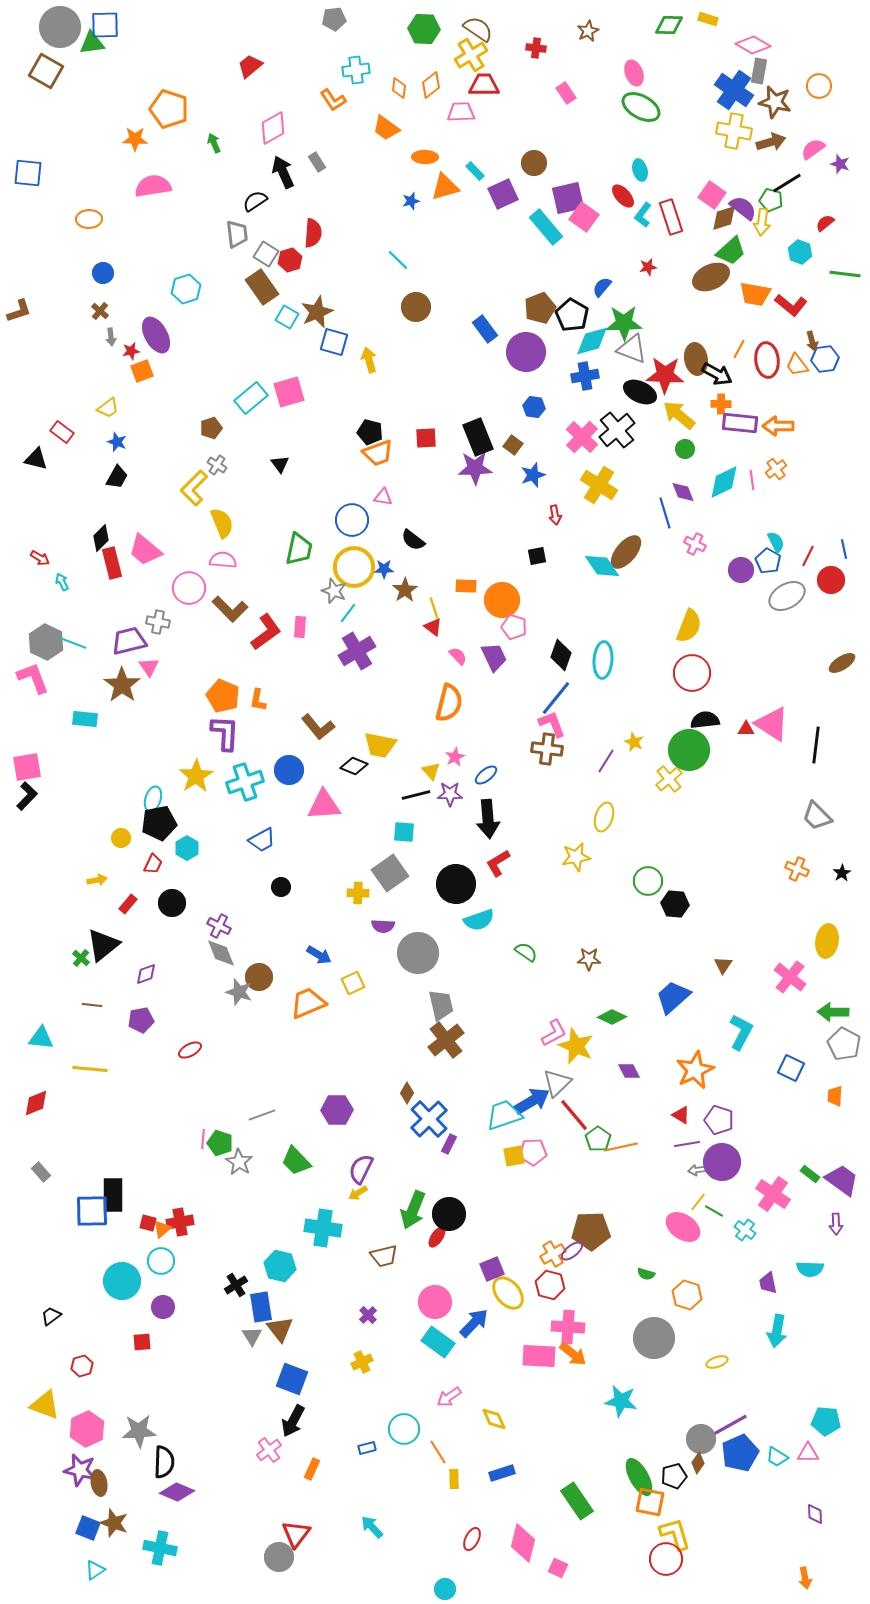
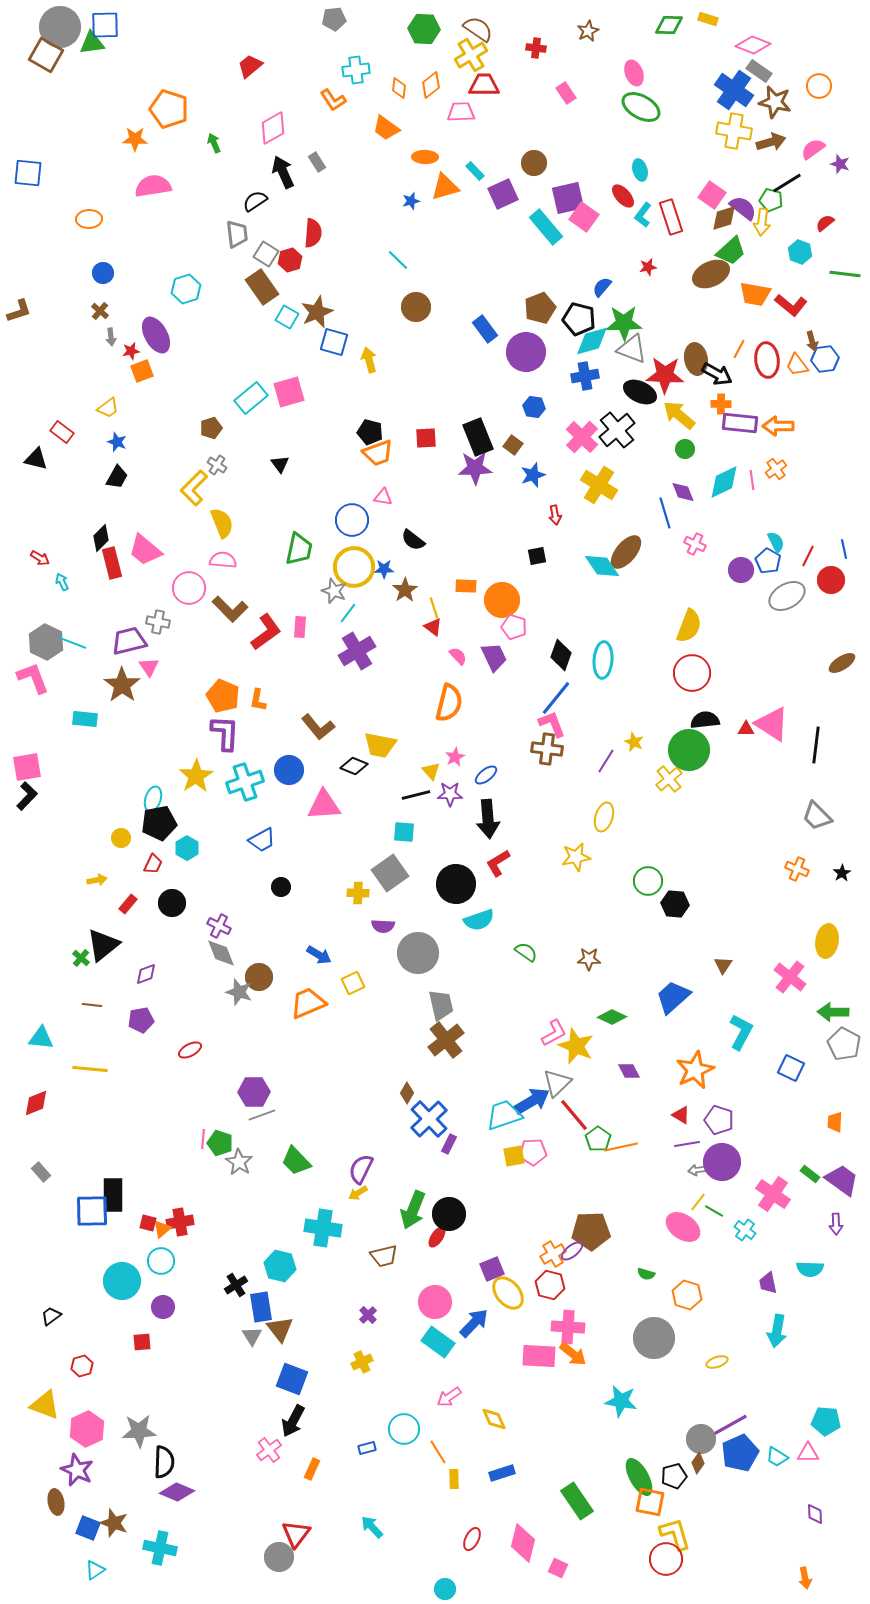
pink diamond at (753, 45): rotated 8 degrees counterclockwise
brown square at (46, 71): moved 16 px up
gray rectangle at (759, 71): rotated 65 degrees counterclockwise
brown ellipse at (711, 277): moved 3 px up
black pentagon at (572, 315): moved 7 px right, 4 px down; rotated 16 degrees counterclockwise
orange trapezoid at (835, 1096): moved 26 px down
purple hexagon at (337, 1110): moved 83 px left, 18 px up
purple star at (80, 1470): moved 3 px left; rotated 12 degrees clockwise
brown ellipse at (99, 1483): moved 43 px left, 19 px down
